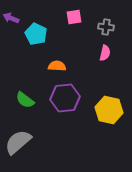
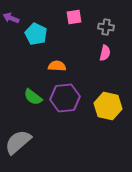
green semicircle: moved 8 px right, 3 px up
yellow hexagon: moved 1 px left, 4 px up
